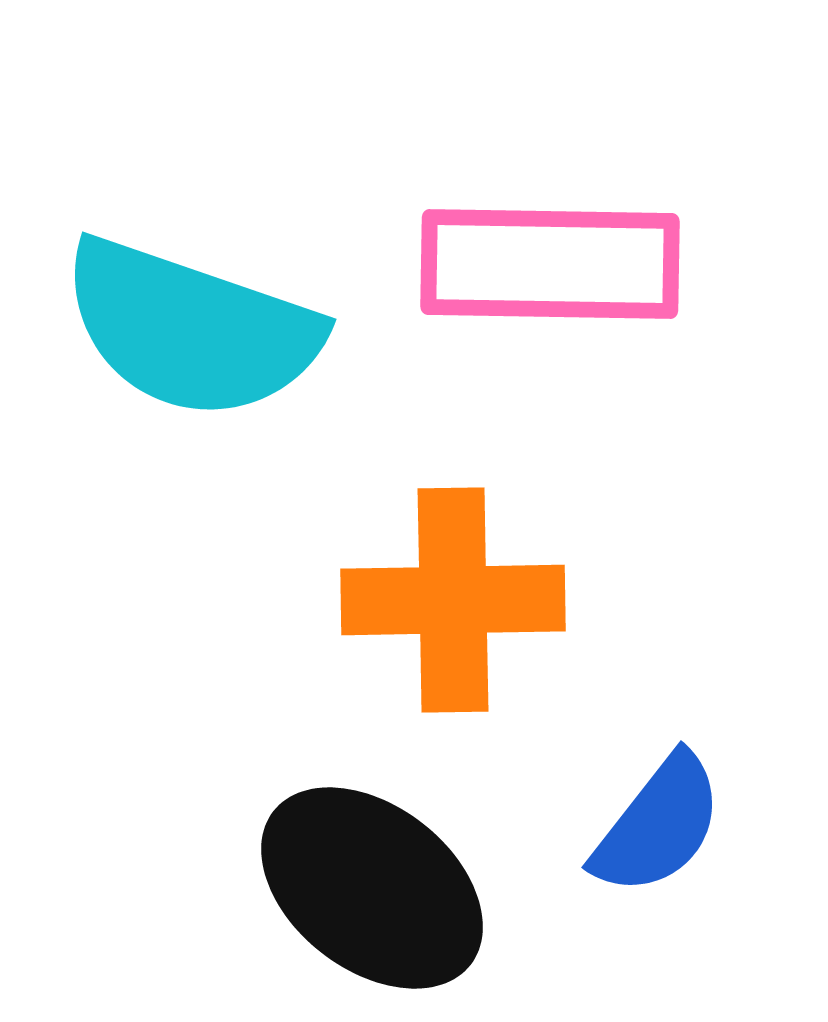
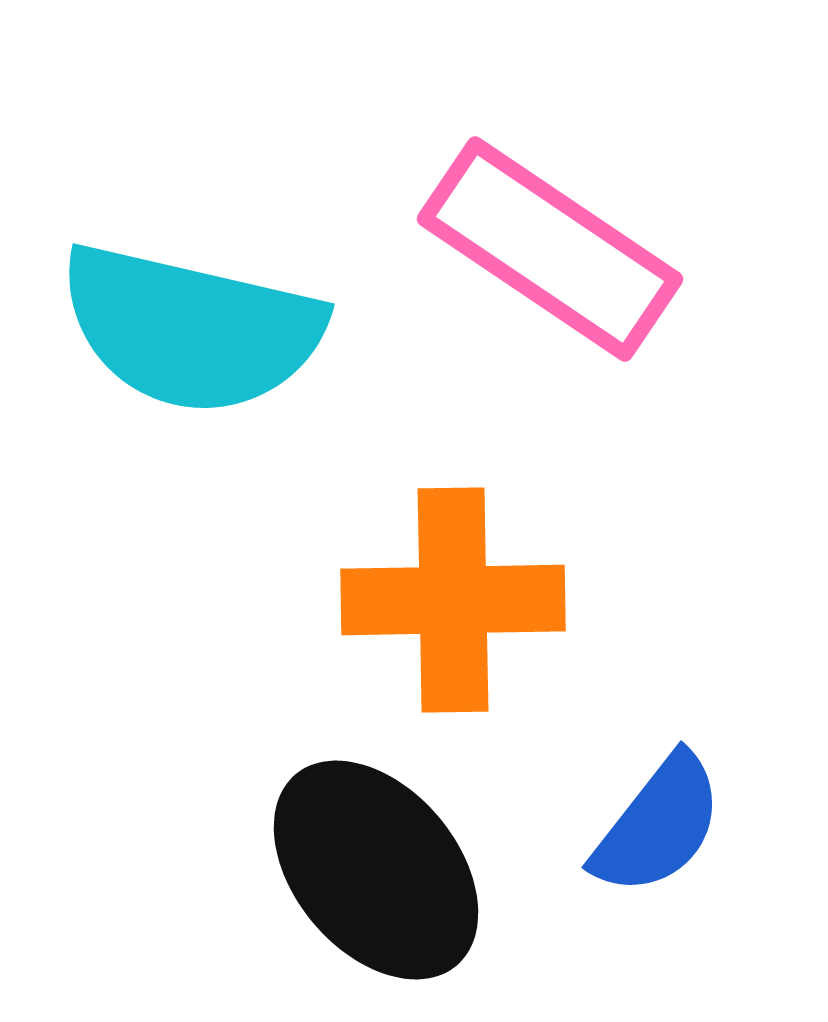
pink rectangle: moved 15 px up; rotated 33 degrees clockwise
cyan semicircle: rotated 6 degrees counterclockwise
black ellipse: moved 4 px right, 18 px up; rotated 12 degrees clockwise
